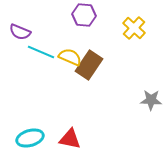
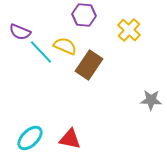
yellow cross: moved 5 px left, 2 px down
cyan line: rotated 24 degrees clockwise
yellow semicircle: moved 5 px left, 11 px up
cyan ellipse: rotated 28 degrees counterclockwise
